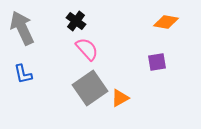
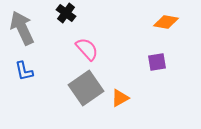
black cross: moved 10 px left, 8 px up
blue L-shape: moved 1 px right, 3 px up
gray square: moved 4 px left
